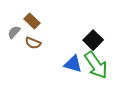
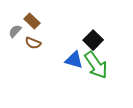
gray semicircle: moved 1 px right, 1 px up
blue triangle: moved 1 px right, 4 px up
